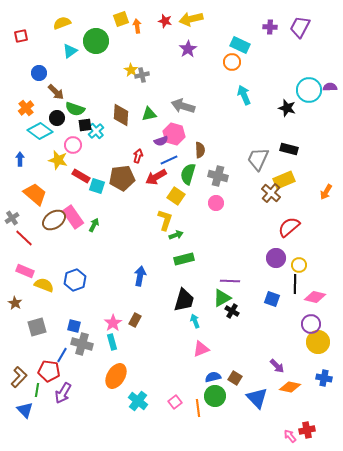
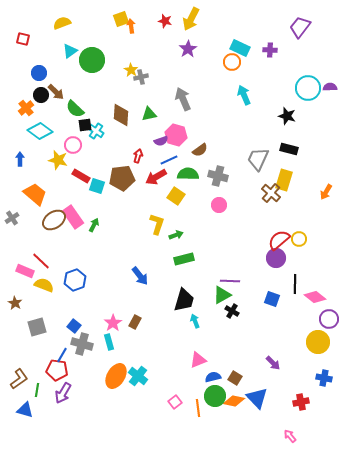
yellow arrow at (191, 19): rotated 50 degrees counterclockwise
orange arrow at (137, 26): moved 6 px left
purple cross at (270, 27): moved 23 px down
purple trapezoid at (300, 27): rotated 10 degrees clockwise
red square at (21, 36): moved 2 px right, 3 px down; rotated 24 degrees clockwise
green circle at (96, 41): moved 4 px left, 19 px down
cyan rectangle at (240, 45): moved 3 px down
gray cross at (142, 75): moved 1 px left, 2 px down
cyan circle at (309, 90): moved 1 px left, 2 px up
gray arrow at (183, 106): moved 7 px up; rotated 50 degrees clockwise
black star at (287, 108): moved 8 px down
green semicircle at (75, 109): rotated 24 degrees clockwise
black circle at (57, 118): moved 16 px left, 23 px up
cyan cross at (96, 131): rotated 14 degrees counterclockwise
pink hexagon at (174, 134): moved 2 px right, 1 px down
brown semicircle at (200, 150): rotated 56 degrees clockwise
green semicircle at (188, 174): rotated 75 degrees clockwise
yellow rectangle at (284, 180): rotated 50 degrees counterclockwise
pink circle at (216, 203): moved 3 px right, 2 px down
yellow L-shape at (165, 220): moved 8 px left, 4 px down
red semicircle at (289, 227): moved 10 px left, 13 px down
red line at (24, 238): moved 17 px right, 23 px down
yellow circle at (299, 265): moved 26 px up
blue arrow at (140, 276): rotated 132 degrees clockwise
pink diamond at (315, 297): rotated 25 degrees clockwise
green triangle at (222, 298): moved 3 px up
brown rectangle at (135, 320): moved 2 px down
purple circle at (311, 324): moved 18 px right, 5 px up
blue square at (74, 326): rotated 24 degrees clockwise
cyan rectangle at (112, 342): moved 3 px left
pink triangle at (201, 349): moved 3 px left, 11 px down
purple arrow at (277, 366): moved 4 px left, 3 px up
red pentagon at (49, 371): moved 8 px right, 1 px up
brown L-shape at (19, 377): moved 2 px down; rotated 10 degrees clockwise
orange diamond at (290, 387): moved 56 px left, 14 px down
cyan cross at (138, 401): moved 25 px up
blue triangle at (25, 410): rotated 30 degrees counterclockwise
red cross at (307, 430): moved 6 px left, 28 px up
